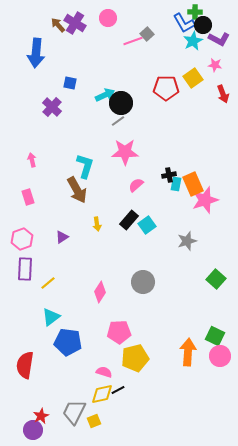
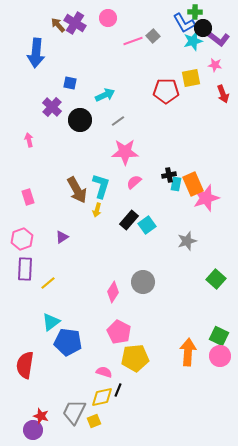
black circle at (203, 25): moved 3 px down
gray square at (147, 34): moved 6 px right, 2 px down
purple L-shape at (219, 39): rotated 10 degrees clockwise
cyan star at (193, 41): rotated 12 degrees clockwise
yellow square at (193, 78): moved 2 px left; rotated 24 degrees clockwise
red pentagon at (166, 88): moved 3 px down
black circle at (121, 103): moved 41 px left, 17 px down
pink arrow at (32, 160): moved 3 px left, 20 px up
cyan L-shape at (85, 166): moved 16 px right, 20 px down
pink semicircle at (136, 185): moved 2 px left, 3 px up
pink star at (205, 200): moved 1 px right, 2 px up
yellow arrow at (97, 224): moved 14 px up; rotated 24 degrees clockwise
pink diamond at (100, 292): moved 13 px right
cyan triangle at (51, 317): moved 5 px down
pink pentagon at (119, 332): rotated 30 degrees clockwise
green square at (215, 336): moved 4 px right
yellow pentagon at (135, 358): rotated 8 degrees clockwise
black line at (118, 390): rotated 40 degrees counterclockwise
yellow diamond at (102, 394): moved 3 px down
red star at (41, 416): rotated 28 degrees counterclockwise
